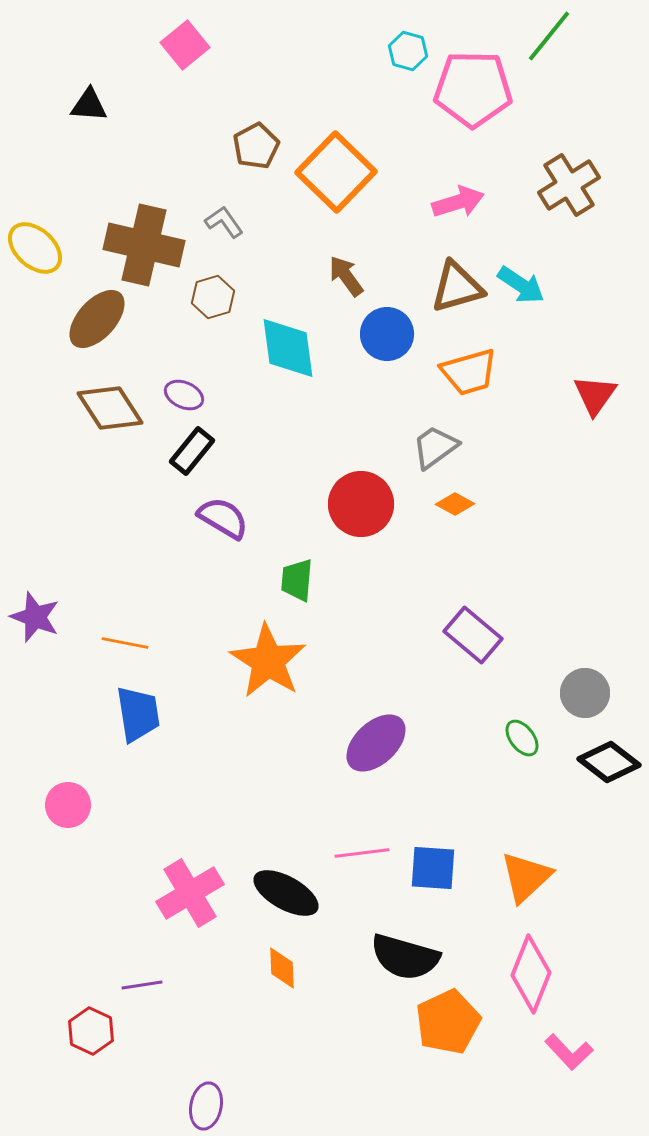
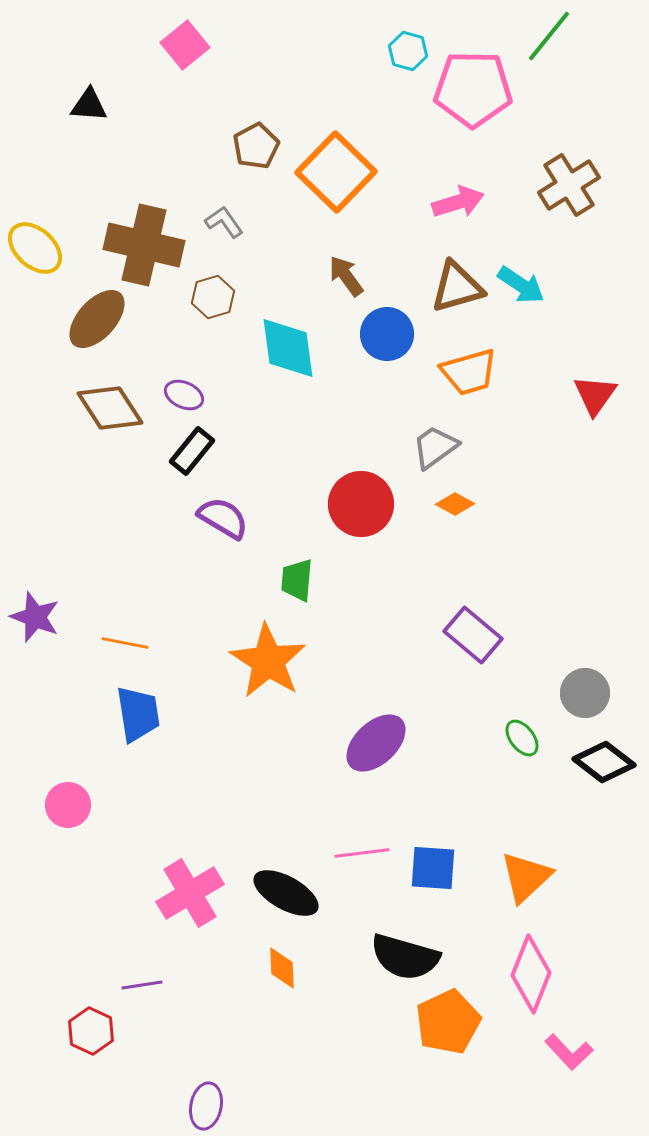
black diamond at (609, 762): moved 5 px left
